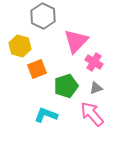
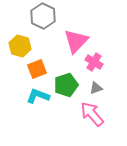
green pentagon: moved 1 px up
cyan L-shape: moved 8 px left, 19 px up
